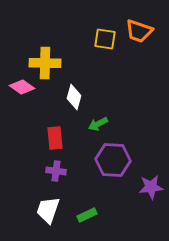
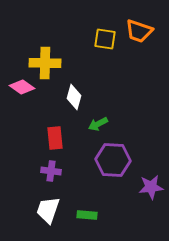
purple cross: moved 5 px left
green rectangle: rotated 30 degrees clockwise
